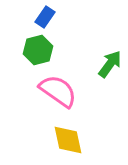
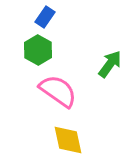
green hexagon: rotated 16 degrees counterclockwise
